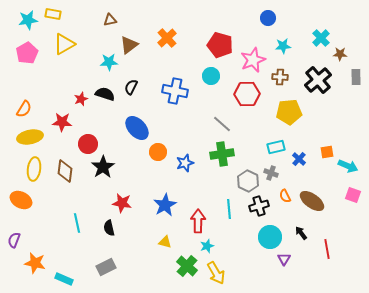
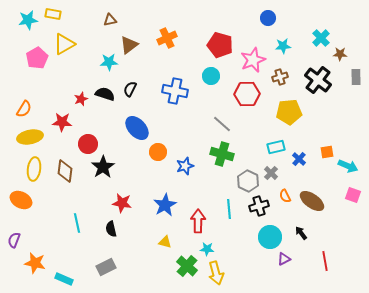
orange cross at (167, 38): rotated 18 degrees clockwise
pink pentagon at (27, 53): moved 10 px right, 5 px down
brown cross at (280, 77): rotated 21 degrees counterclockwise
black cross at (318, 80): rotated 12 degrees counterclockwise
black semicircle at (131, 87): moved 1 px left, 2 px down
green cross at (222, 154): rotated 25 degrees clockwise
blue star at (185, 163): moved 3 px down
gray cross at (271, 173): rotated 24 degrees clockwise
black semicircle at (109, 228): moved 2 px right, 1 px down
cyan star at (207, 246): moved 3 px down; rotated 24 degrees clockwise
red line at (327, 249): moved 2 px left, 12 px down
purple triangle at (284, 259): rotated 32 degrees clockwise
yellow arrow at (216, 273): rotated 15 degrees clockwise
